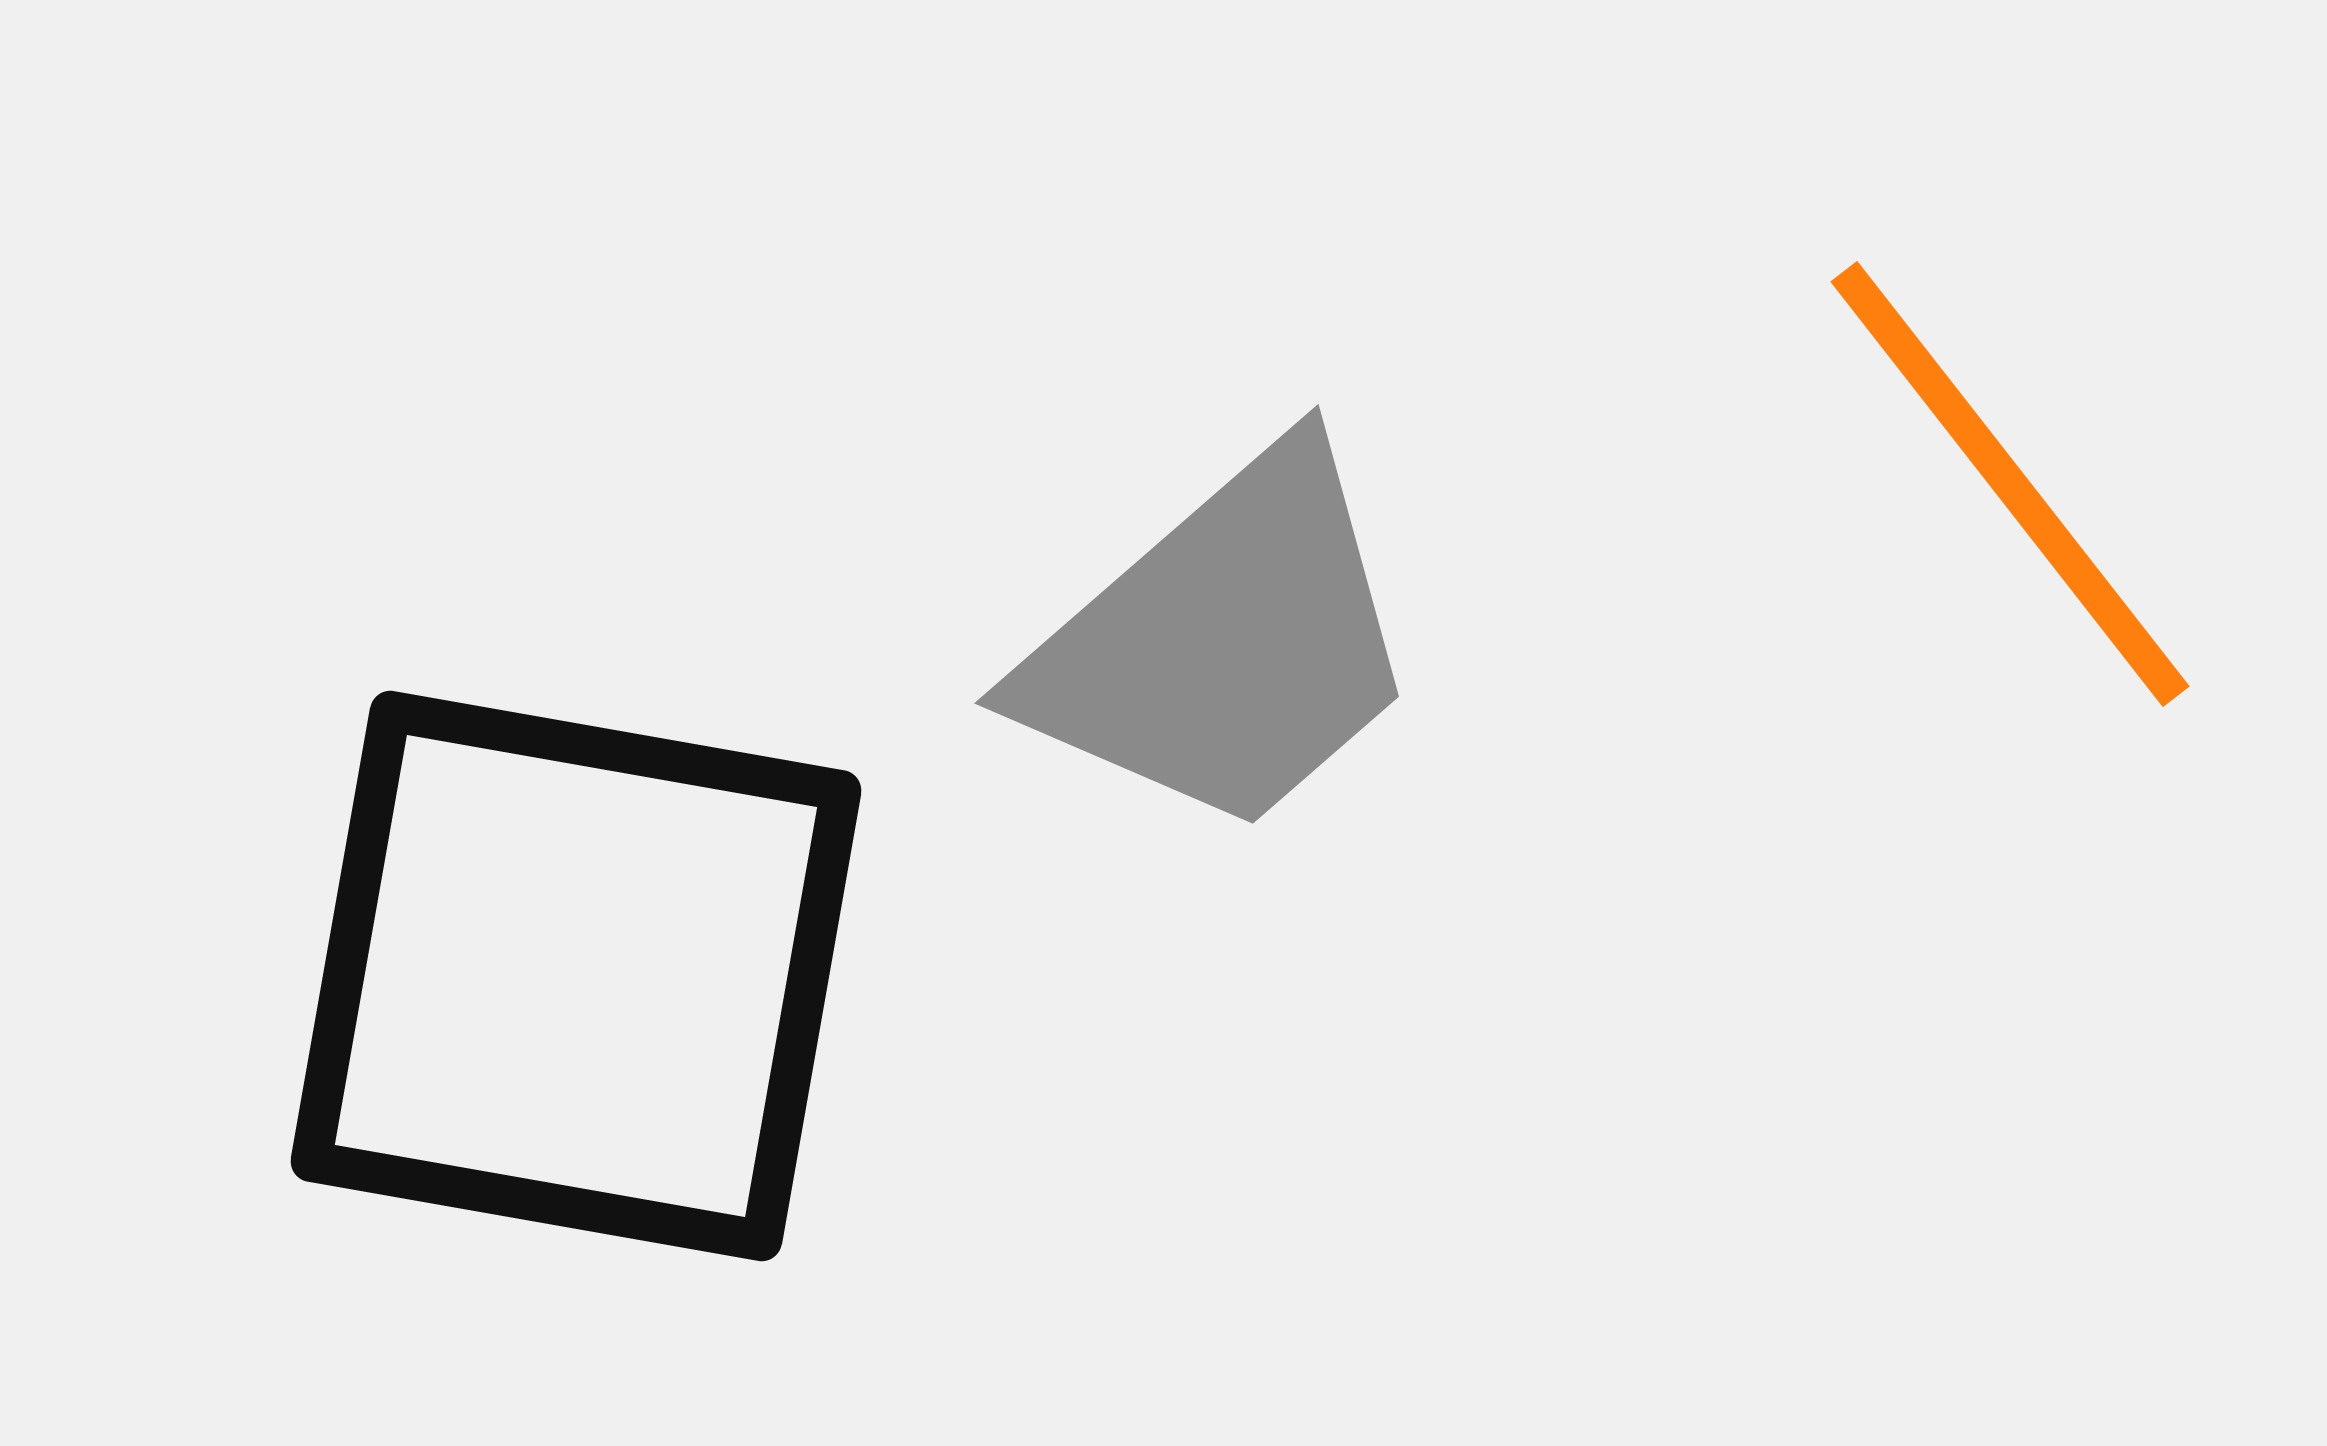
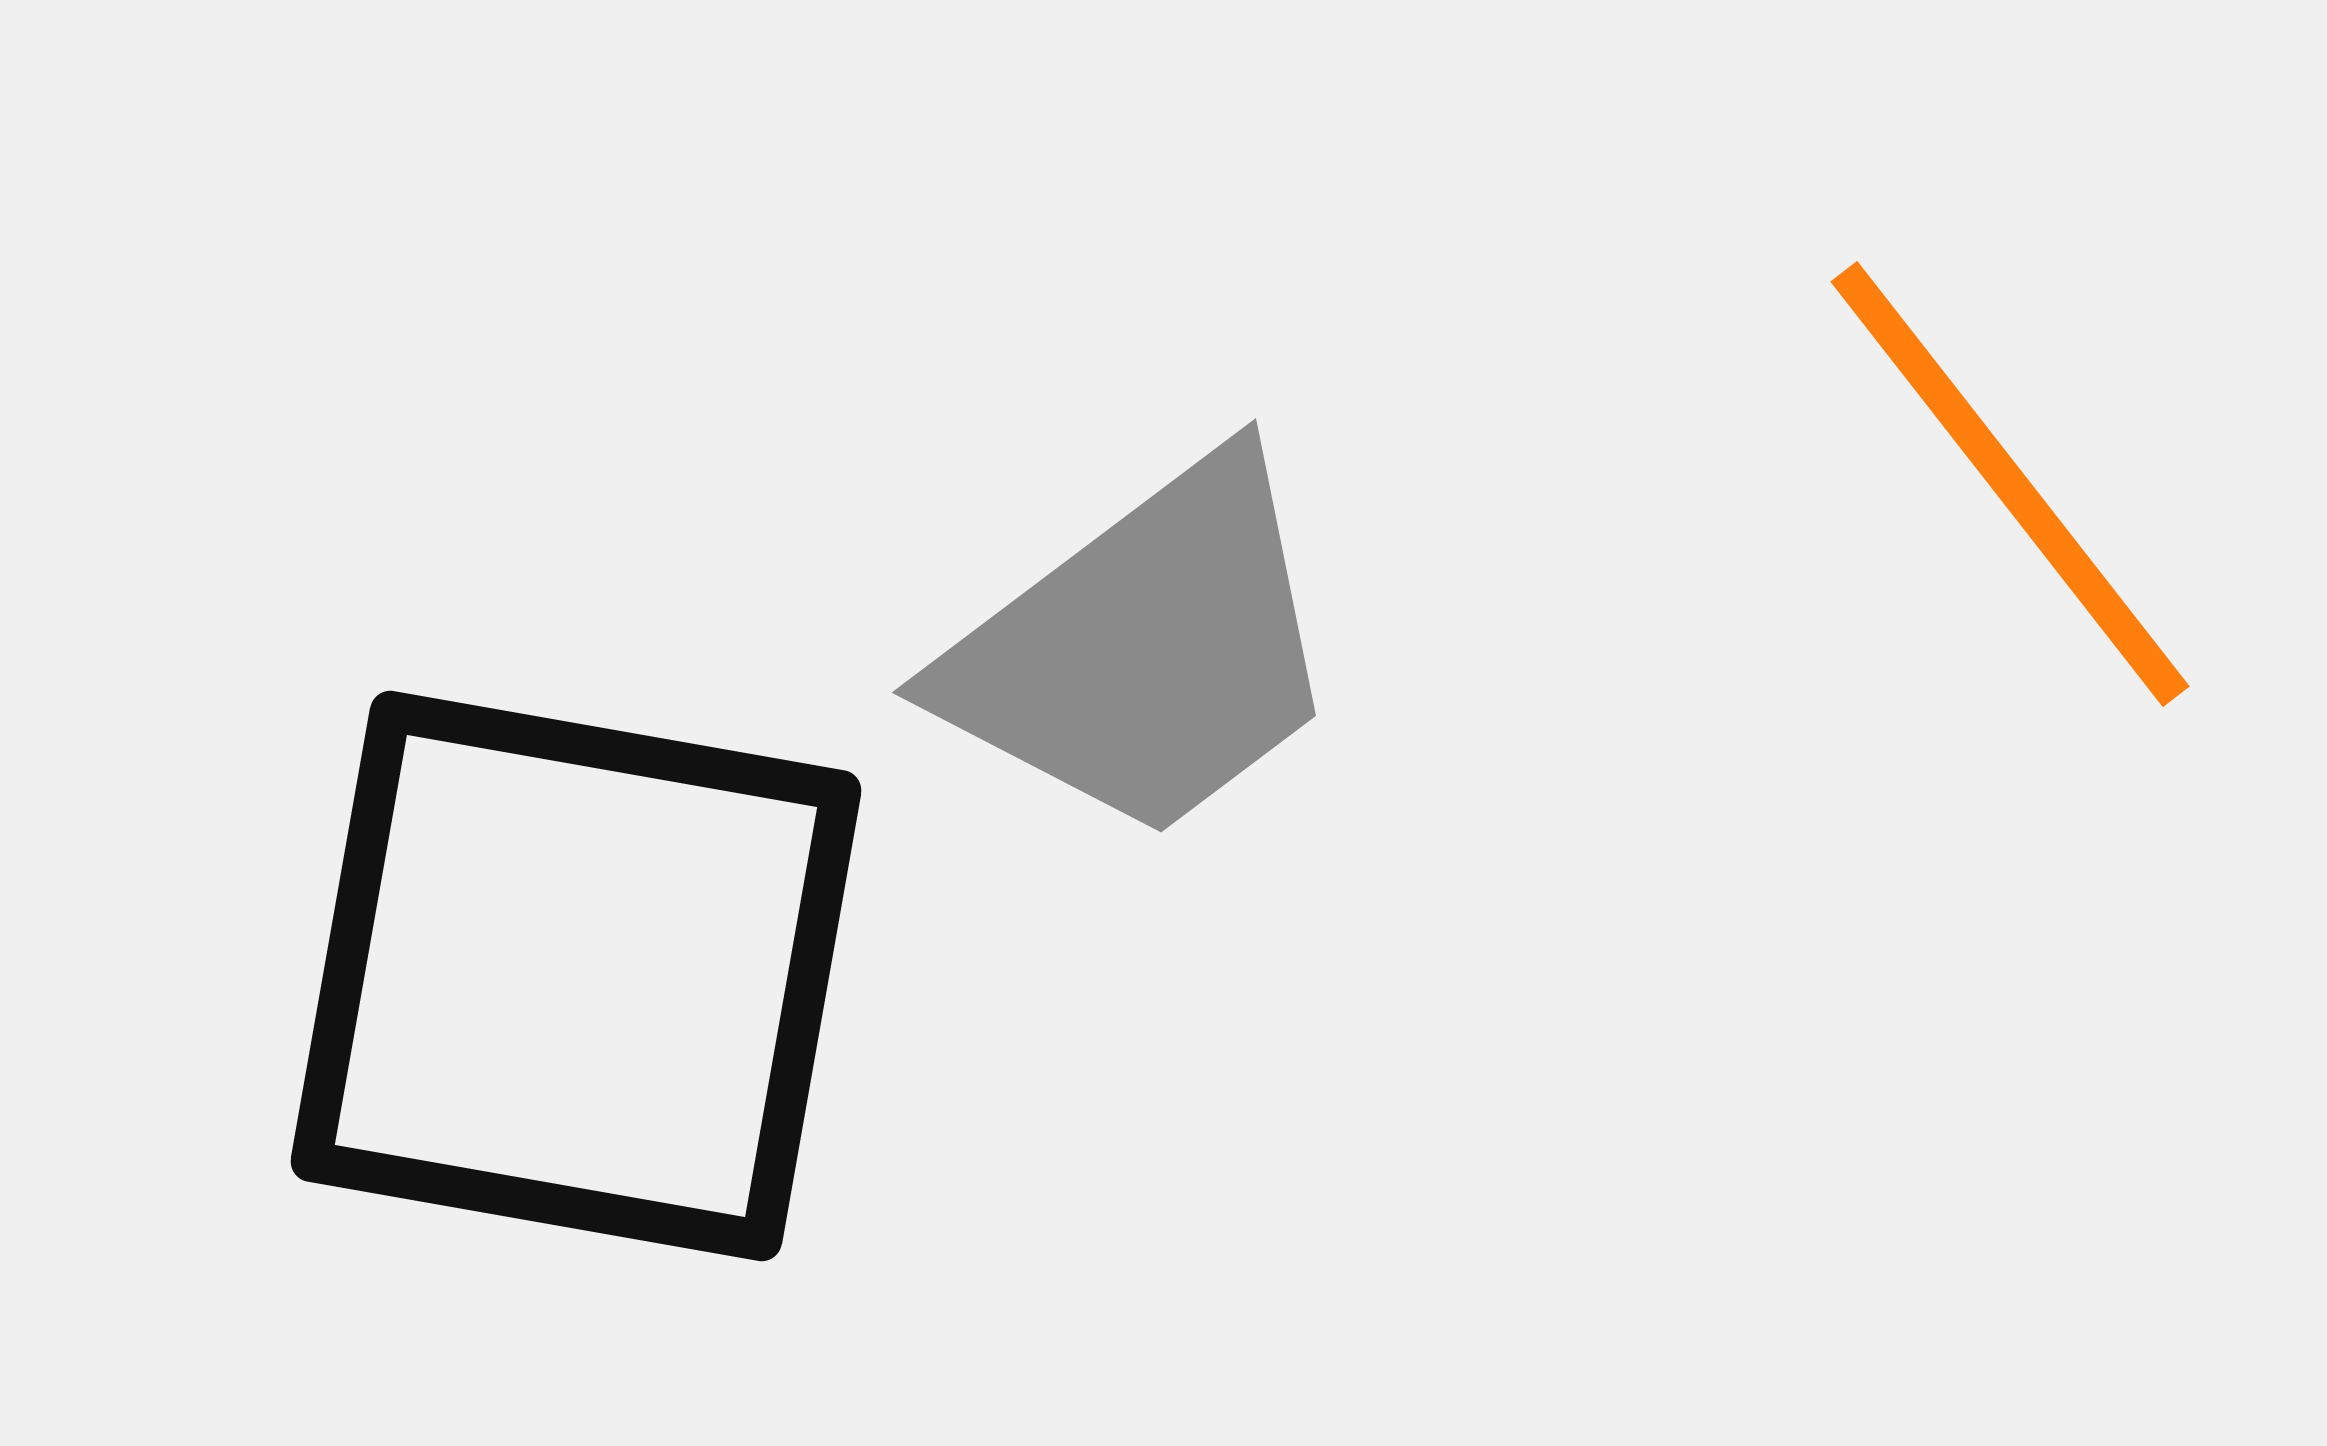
gray trapezoid: moved 79 px left, 7 px down; rotated 4 degrees clockwise
